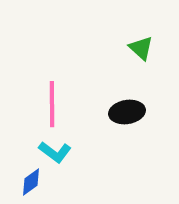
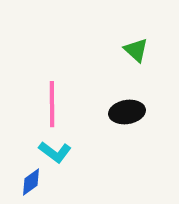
green triangle: moved 5 px left, 2 px down
